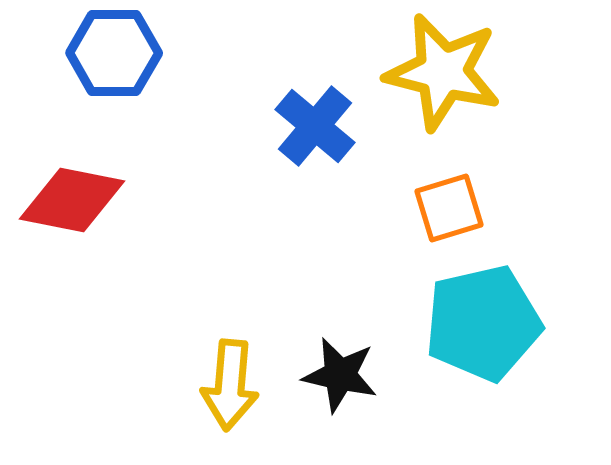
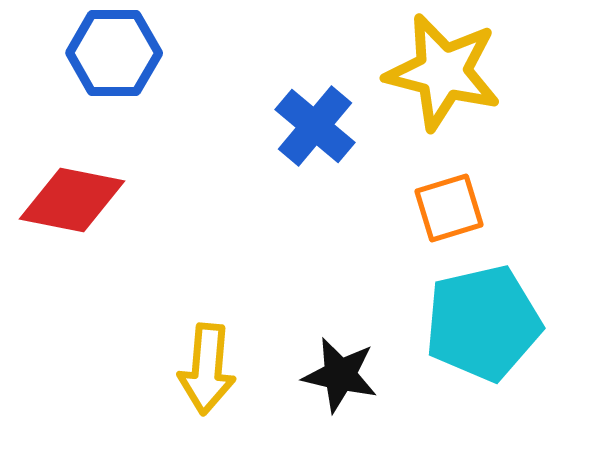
yellow arrow: moved 23 px left, 16 px up
